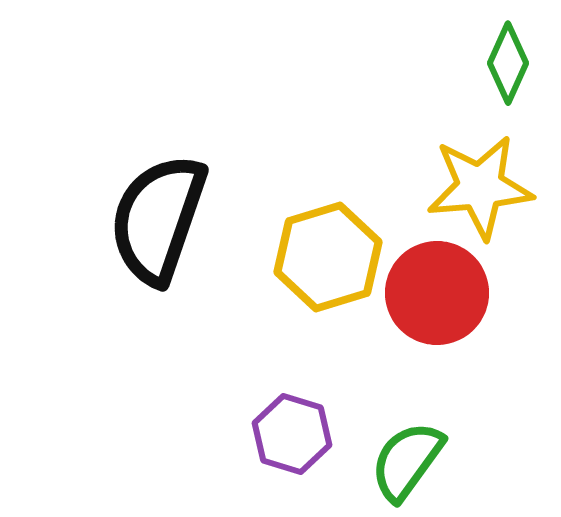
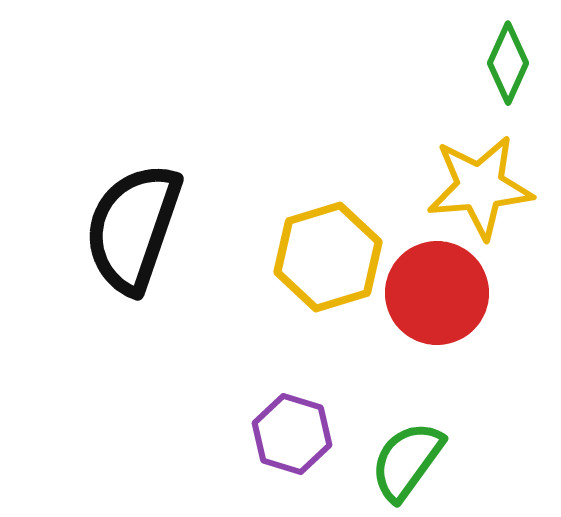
black semicircle: moved 25 px left, 9 px down
